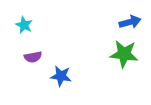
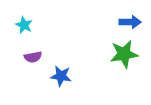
blue arrow: rotated 15 degrees clockwise
green star: rotated 16 degrees counterclockwise
